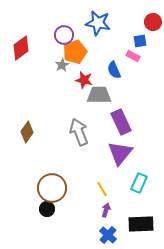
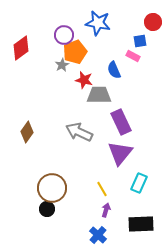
gray arrow: rotated 44 degrees counterclockwise
blue cross: moved 10 px left
